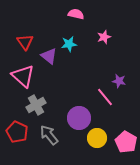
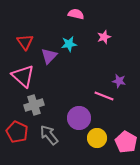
purple triangle: rotated 36 degrees clockwise
pink line: moved 1 px left, 1 px up; rotated 30 degrees counterclockwise
gray cross: moved 2 px left; rotated 12 degrees clockwise
